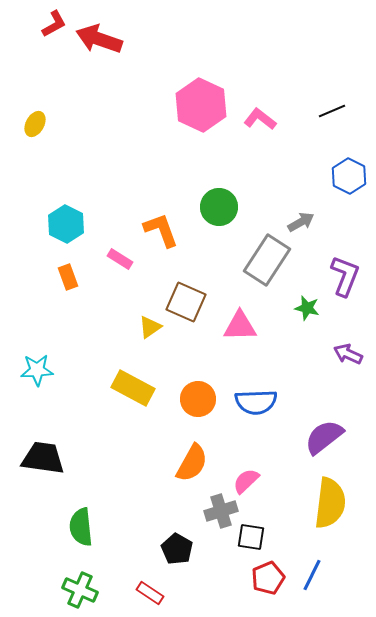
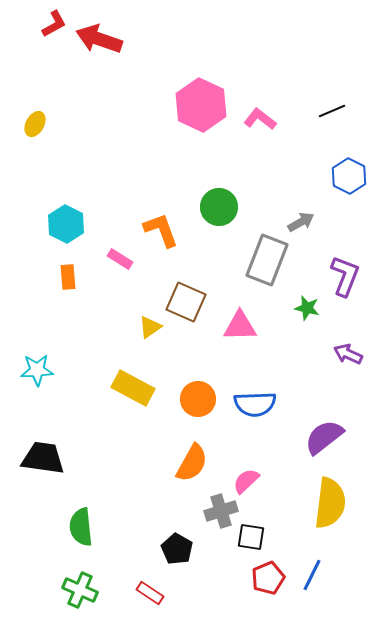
gray rectangle: rotated 12 degrees counterclockwise
orange rectangle: rotated 15 degrees clockwise
blue semicircle: moved 1 px left, 2 px down
